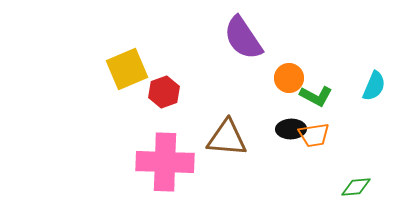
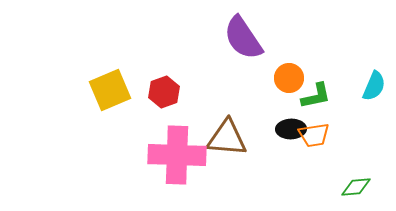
yellow square: moved 17 px left, 21 px down
green L-shape: rotated 40 degrees counterclockwise
pink cross: moved 12 px right, 7 px up
